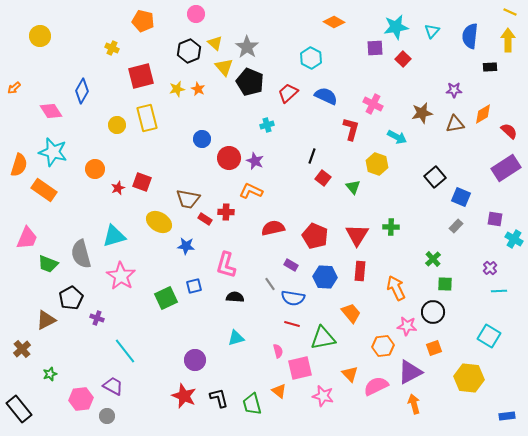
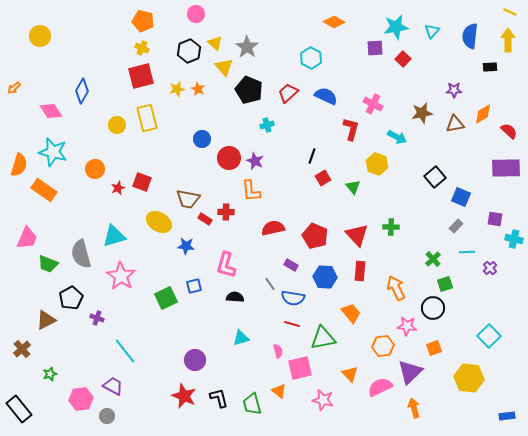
yellow cross at (112, 48): moved 30 px right
black pentagon at (250, 82): moved 1 px left, 8 px down
purple rectangle at (506, 168): rotated 32 degrees clockwise
red square at (323, 178): rotated 21 degrees clockwise
orange L-shape at (251, 191): rotated 120 degrees counterclockwise
red triangle at (357, 235): rotated 15 degrees counterclockwise
cyan cross at (514, 239): rotated 18 degrees counterclockwise
green square at (445, 284): rotated 21 degrees counterclockwise
cyan line at (499, 291): moved 32 px left, 39 px up
black circle at (433, 312): moved 4 px up
cyan square at (489, 336): rotated 15 degrees clockwise
cyan triangle at (236, 338): moved 5 px right
purple triangle at (410, 372): rotated 16 degrees counterclockwise
pink semicircle at (376, 386): moved 4 px right, 1 px down
pink star at (323, 396): moved 4 px down
orange arrow at (414, 404): moved 4 px down
